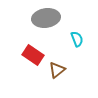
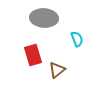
gray ellipse: moved 2 px left; rotated 12 degrees clockwise
red rectangle: rotated 40 degrees clockwise
